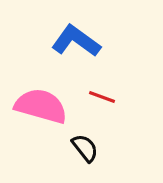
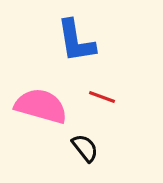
blue L-shape: rotated 135 degrees counterclockwise
